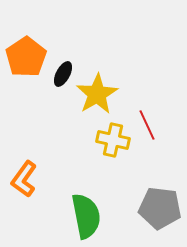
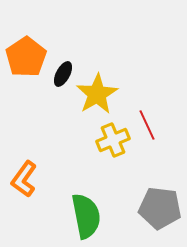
yellow cross: rotated 36 degrees counterclockwise
